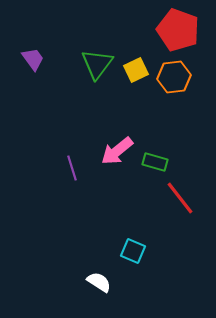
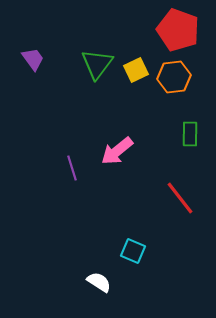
green rectangle: moved 35 px right, 28 px up; rotated 75 degrees clockwise
